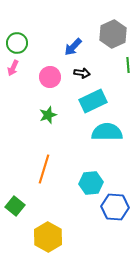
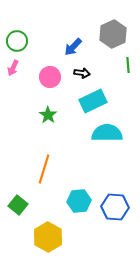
green circle: moved 2 px up
green star: rotated 18 degrees counterclockwise
cyan semicircle: moved 1 px down
cyan hexagon: moved 12 px left, 18 px down
green square: moved 3 px right, 1 px up
